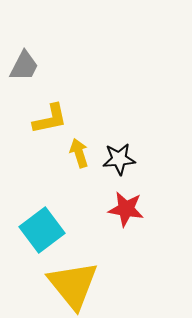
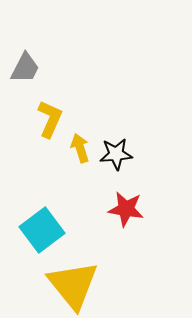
gray trapezoid: moved 1 px right, 2 px down
yellow L-shape: rotated 54 degrees counterclockwise
yellow arrow: moved 1 px right, 5 px up
black star: moved 3 px left, 5 px up
